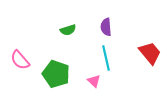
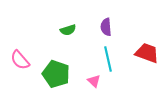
red trapezoid: moved 3 px left; rotated 30 degrees counterclockwise
cyan line: moved 2 px right, 1 px down
